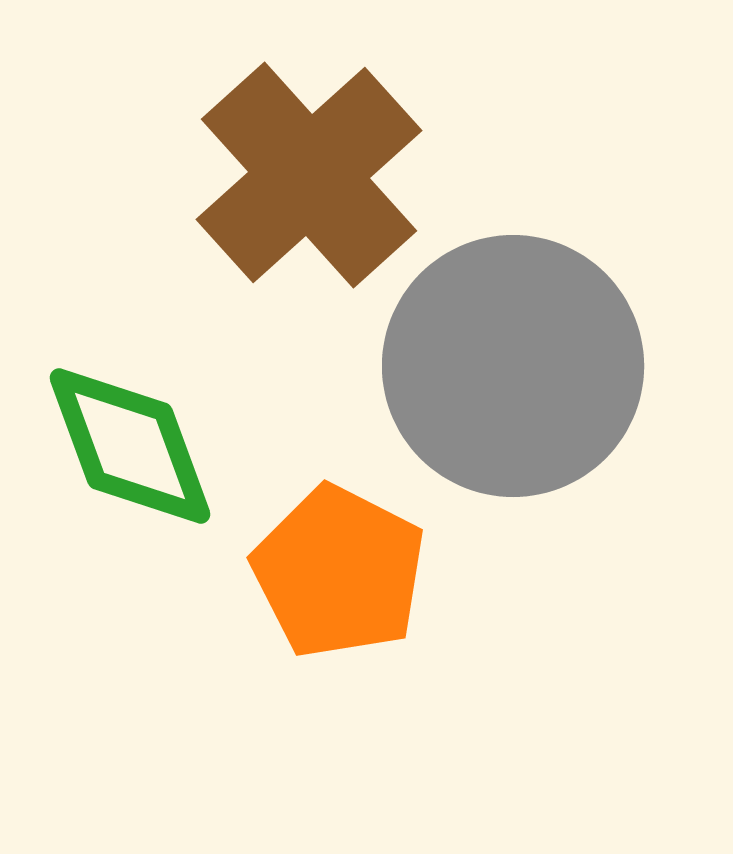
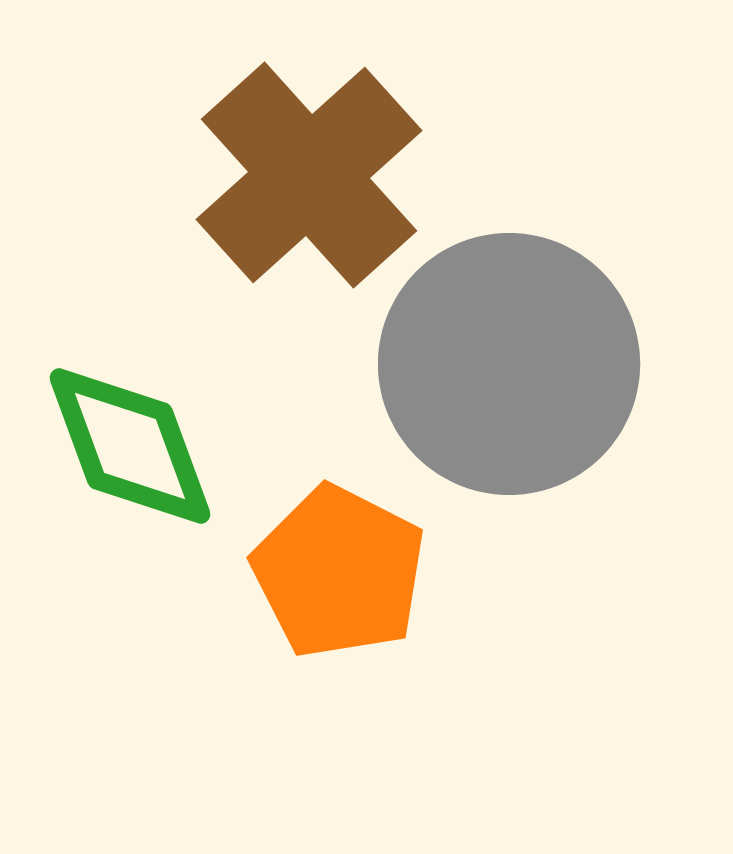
gray circle: moved 4 px left, 2 px up
